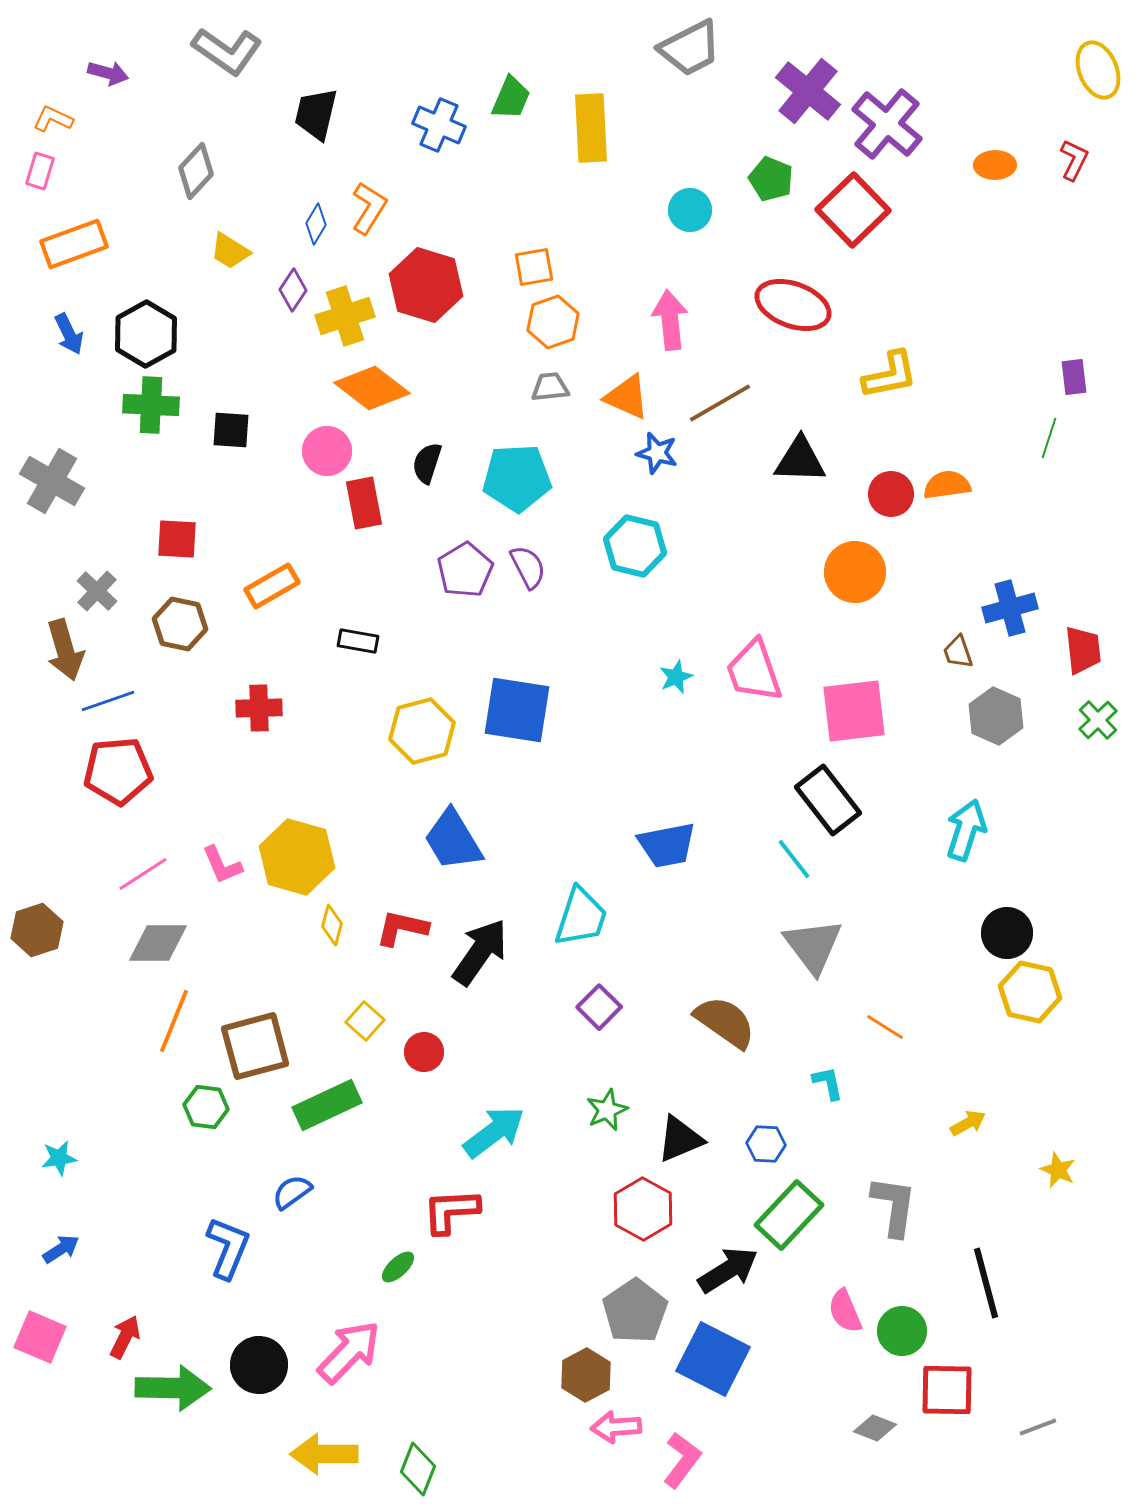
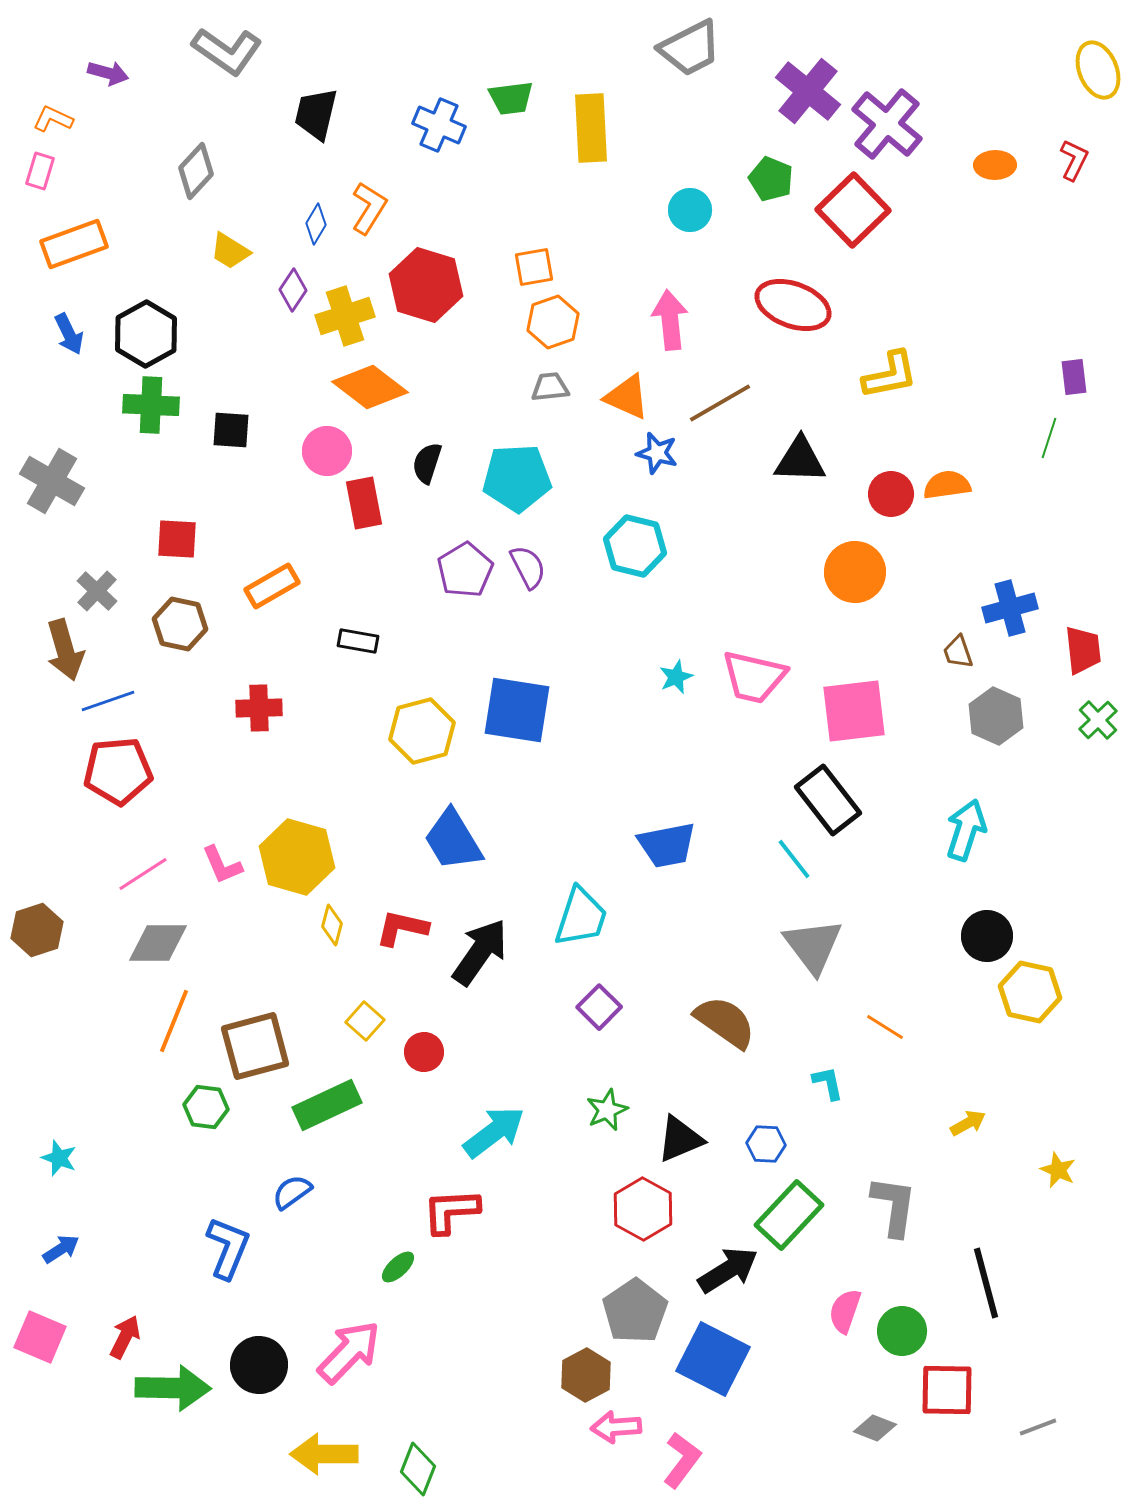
green trapezoid at (511, 98): rotated 60 degrees clockwise
orange diamond at (372, 388): moved 2 px left, 1 px up
pink trapezoid at (754, 671): moved 6 px down; rotated 58 degrees counterclockwise
black circle at (1007, 933): moved 20 px left, 3 px down
cyan star at (59, 1158): rotated 30 degrees clockwise
pink semicircle at (845, 1311): rotated 42 degrees clockwise
